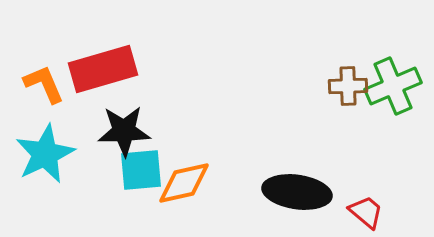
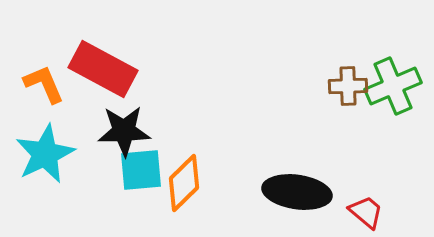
red rectangle: rotated 44 degrees clockwise
orange diamond: rotated 32 degrees counterclockwise
